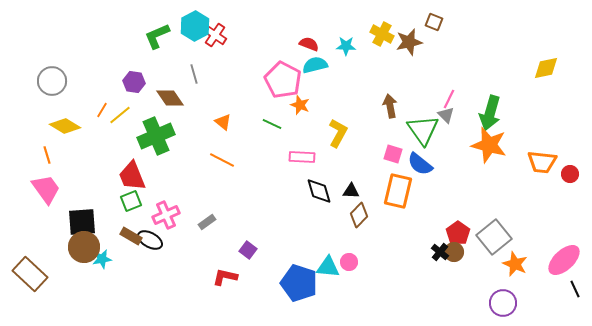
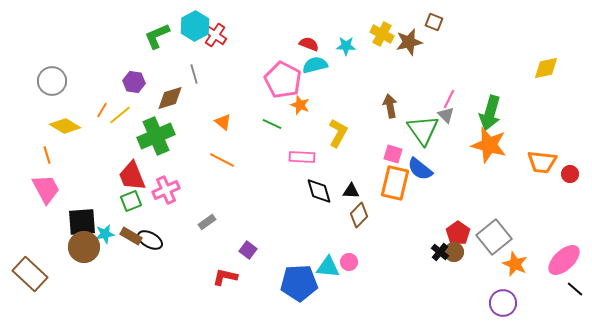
brown diamond at (170, 98): rotated 72 degrees counterclockwise
blue semicircle at (420, 164): moved 5 px down
pink trapezoid at (46, 189): rotated 8 degrees clockwise
orange rectangle at (398, 191): moved 3 px left, 8 px up
pink cross at (166, 215): moved 25 px up
cyan star at (102, 259): moved 3 px right, 25 px up
blue pentagon at (299, 283): rotated 21 degrees counterclockwise
black line at (575, 289): rotated 24 degrees counterclockwise
